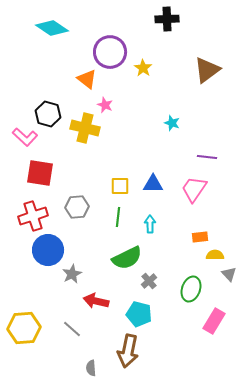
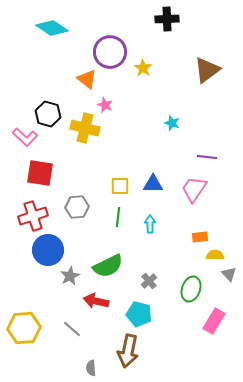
green semicircle: moved 19 px left, 8 px down
gray star: moved 2 px left, 2 px down
